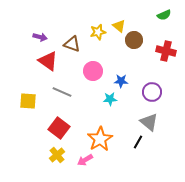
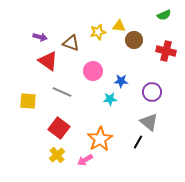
yellow triangle: rotated 32 degrees counterclockwise
brown triangle: moved 1 px left, 1 px up
